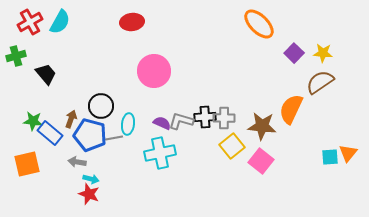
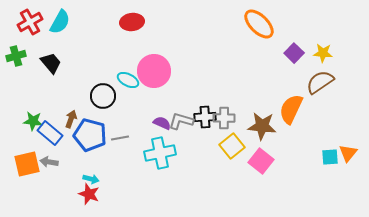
black trapezoid: moved 5 px right, 11 px up
black circle: moved 2 px right, 10 px up
cyan ellipse: moved 44 px up; rotated 70 degrees counterclockwise
gray line: moved 6 px right
gray arrow: moved 28 px left
